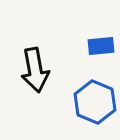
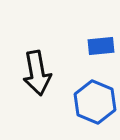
black arrow: moved 2 px right, 3 px down
